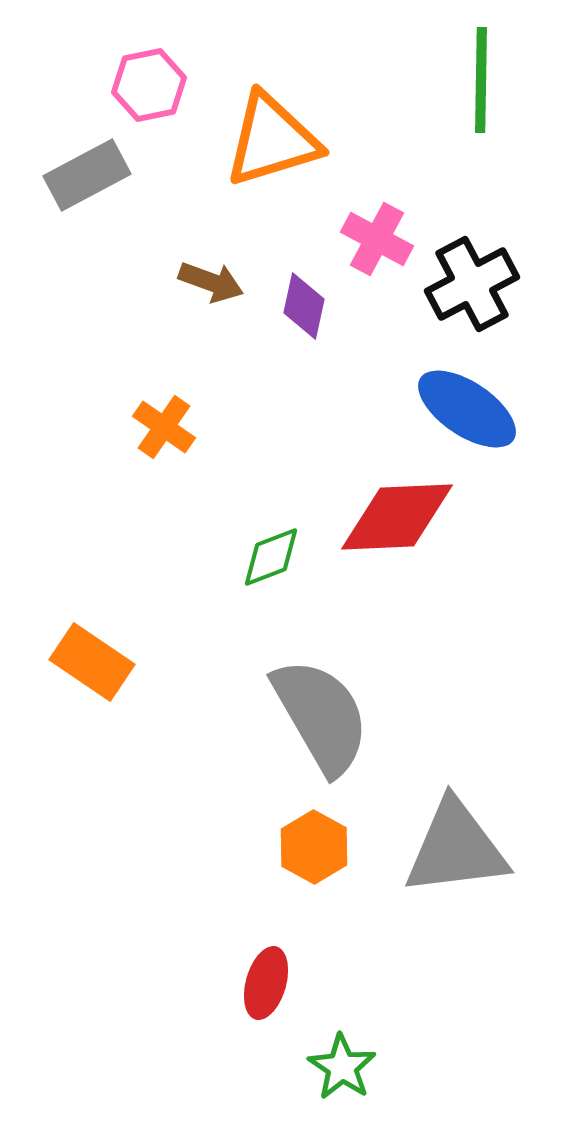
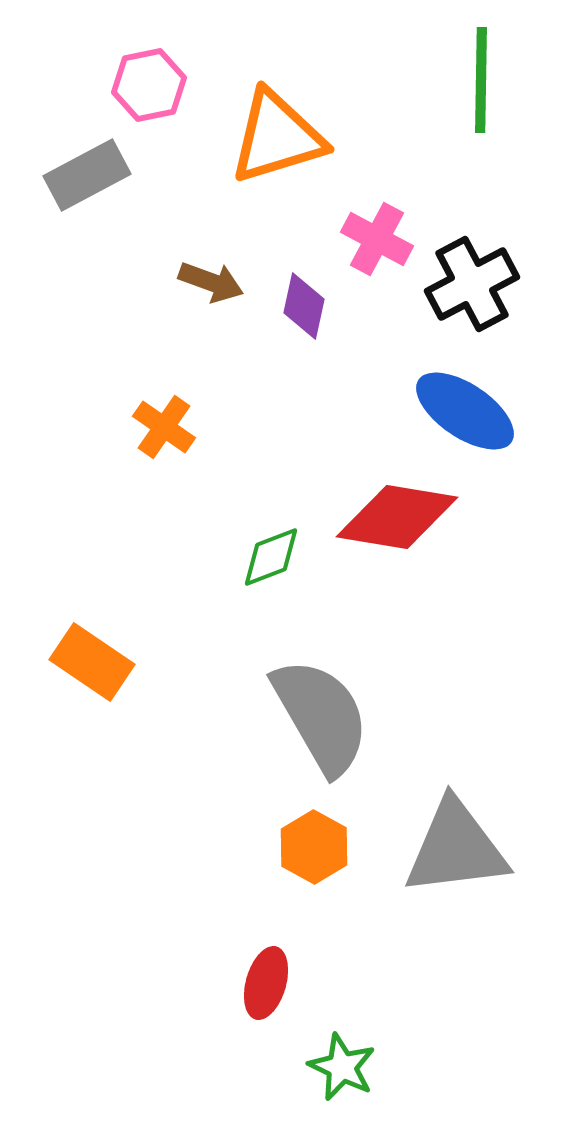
orange triangle: moved 5 px right, 3 px up
blue ellipse: moved 2 px left, 2 px down
red diamond: rotated 12 degrees clockwise
green star: rotated 8 degrees counterclockwise
